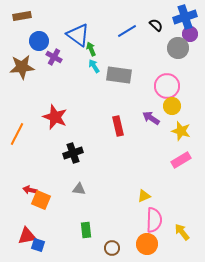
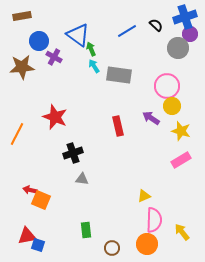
gray triangle: moved 3 px right, 10 px up
